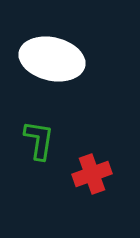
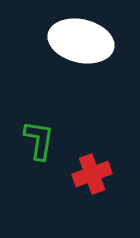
white ellipse: moved 29 px right, 18 px up
